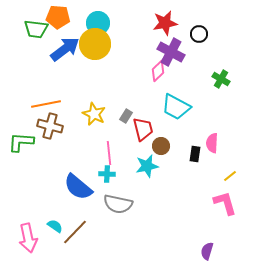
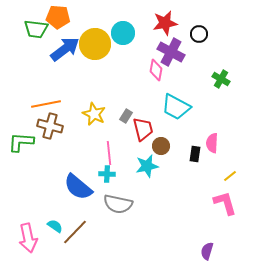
cyan circle: moved 25 px right, 10 px down
pink diamond: moved 2 px left, 1 px up; rotated 35 degrees counterclockwise
